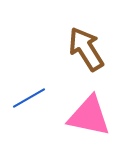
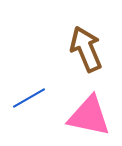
brown arrow: rotated 9 degrees clockwise
